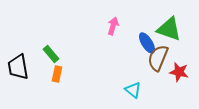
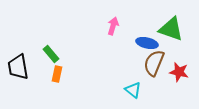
green triangle: moved 2 px right
blue ellipse: rotated 45 degrees counterclockwise
brown semicircle: moved 4 px left, 5 px down
